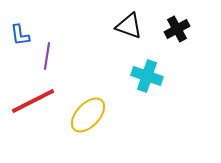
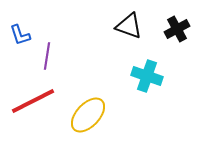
blue L-shape: rotated 10 degrees counterclockwise
